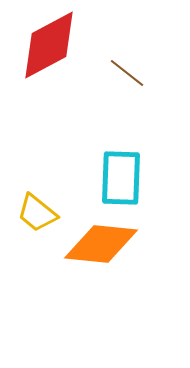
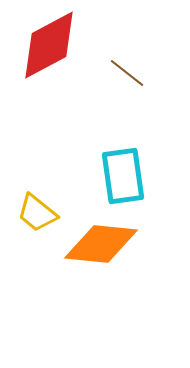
cyan rectangle: moved 2 px right, 2 px up; rotated 10 degrees counterclockwise
